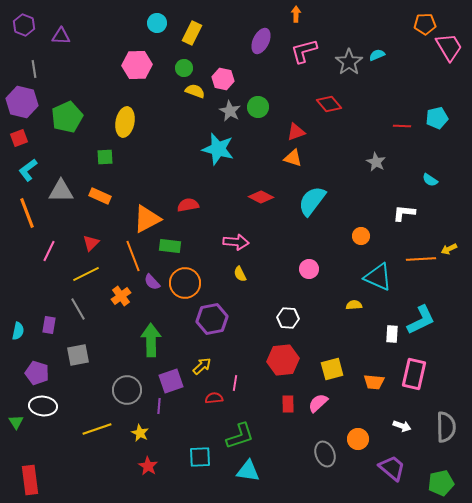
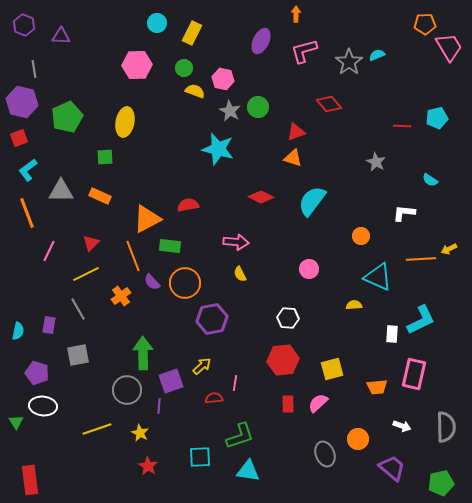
green arrow at (151, 340): moved 8 px left, 13 px down
orange trapezoid at (374, 382): moved 3 px right, 5 px down; rotated 10 degrees counterclockwise
